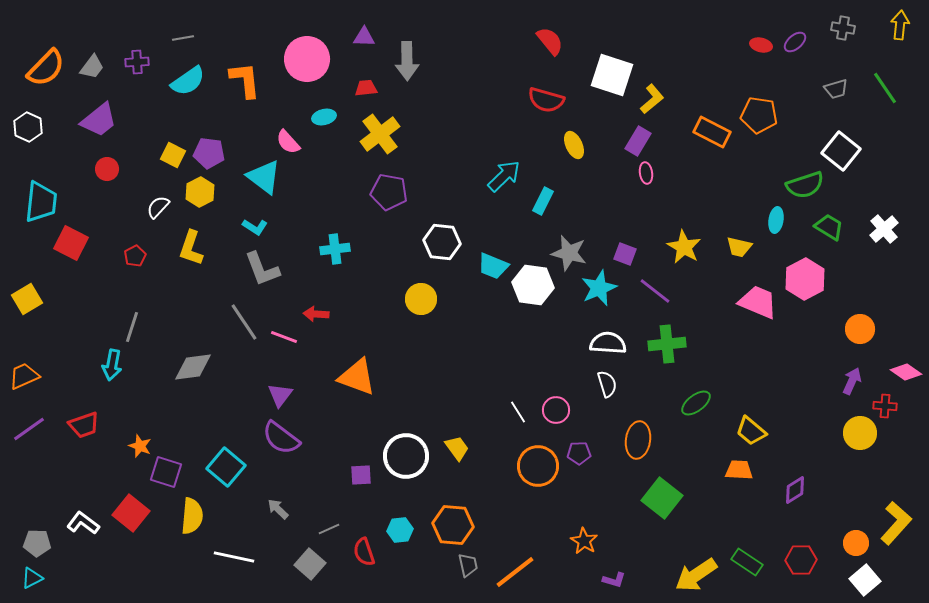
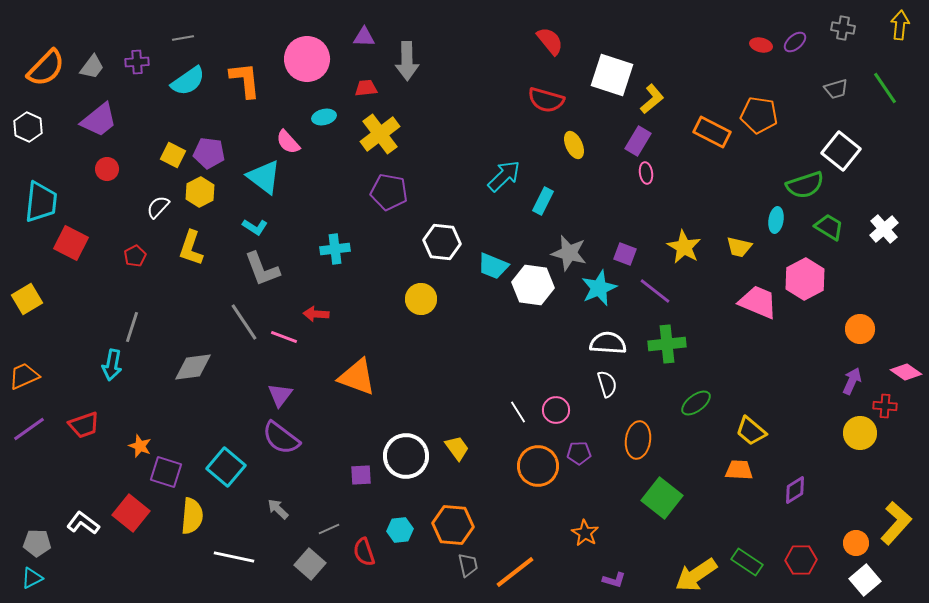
orange star at (584, 541): moved 1 px right, 8 px up
